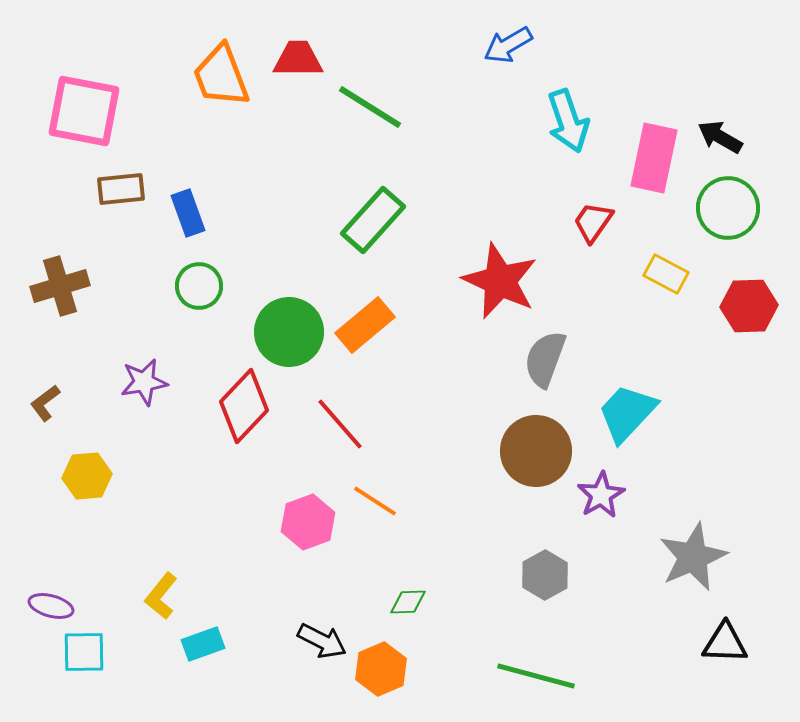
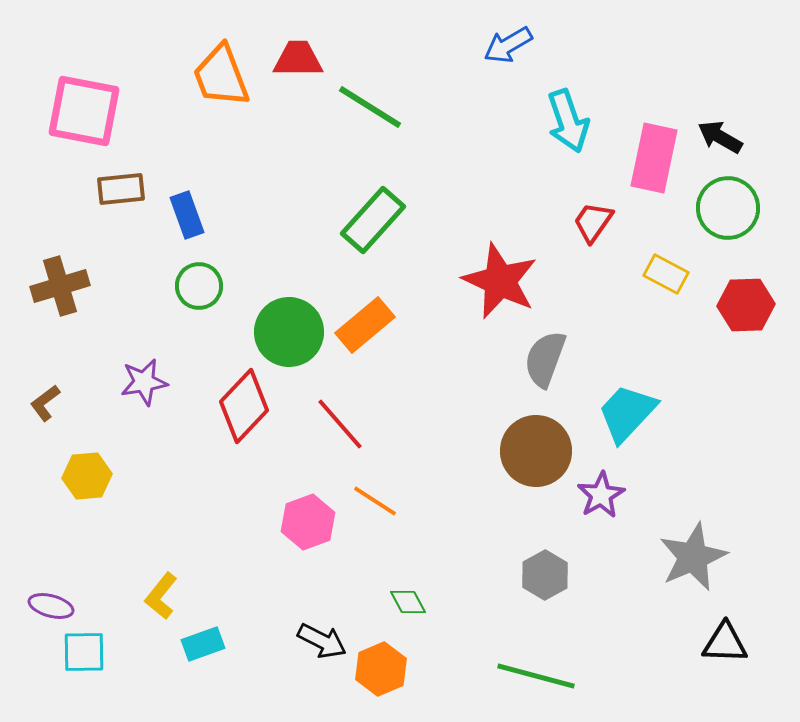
blue rectangle at (188, 213): moved 1 px left, 2 px down
red hexagon at (749, 306): moved 3 px left, 1 px up
green diamond at (408, 602): rotated 63 degrees clockwise
